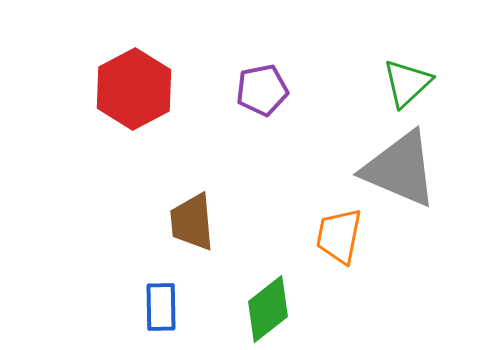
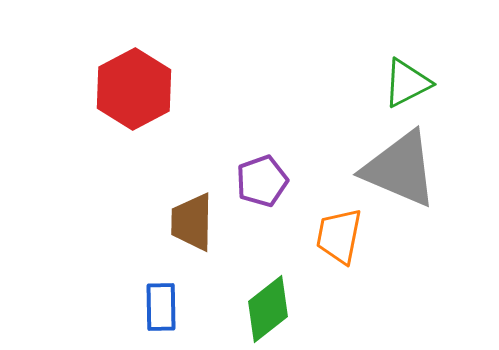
green triangle: rotated 16 degrees clockwise
purple pentagon: moved 91 px down; rotated 9 degrees counterclockwise
brown trapezoid: rotated 6 degrees clockwise
